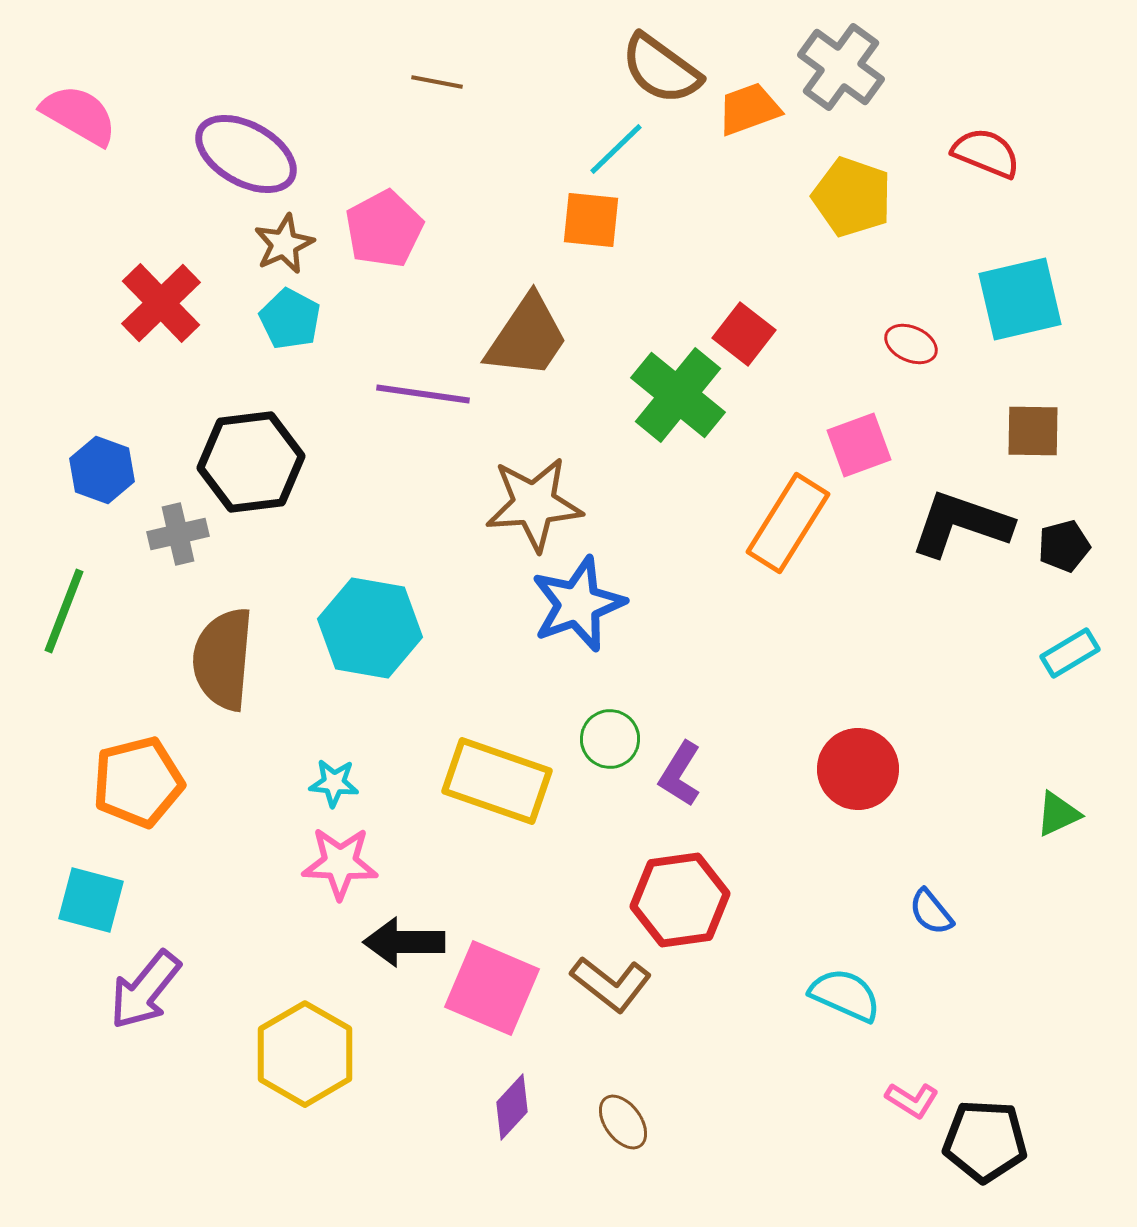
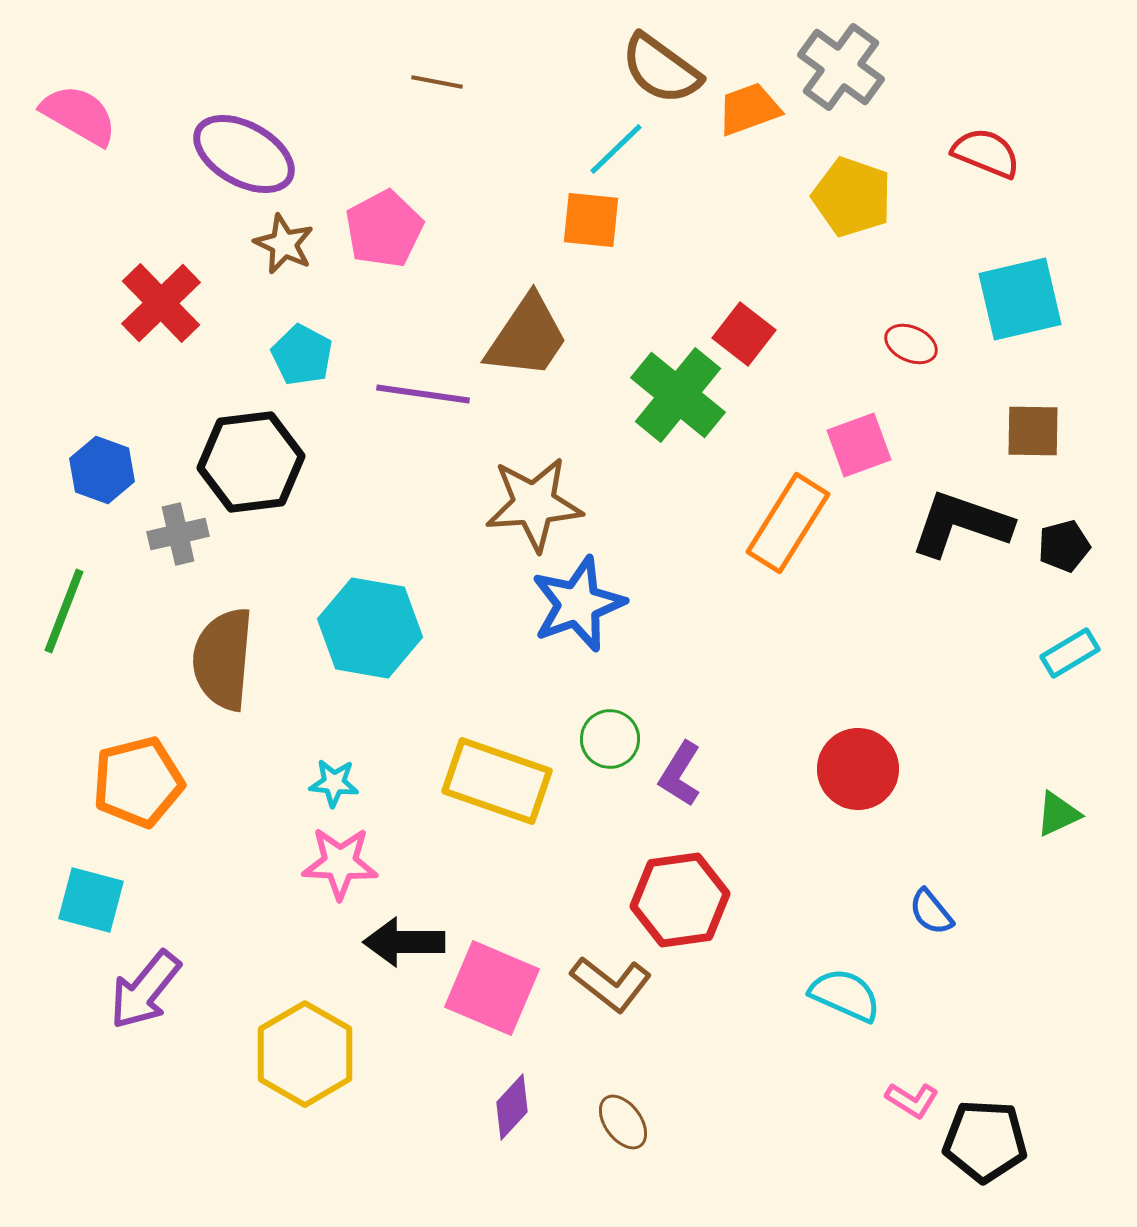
purple ellipse at (246, 154): moved 2 px left
brown star at (284, 244): rotated 22 degrees counterclockwise
cyan pentagon at (290, 319): moved 12 px right, 36 px down
